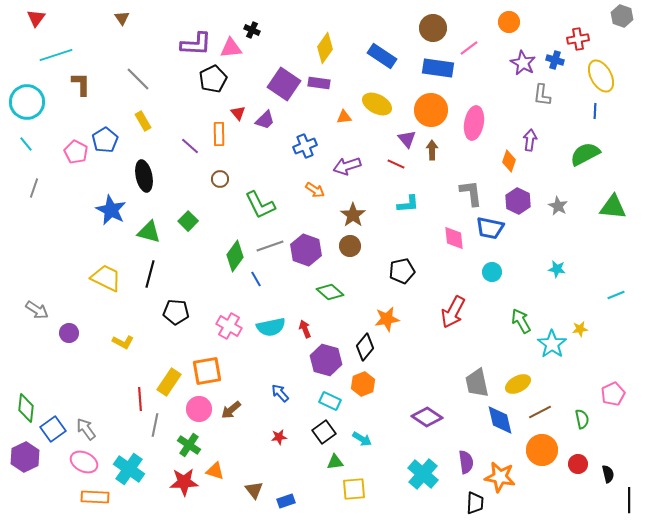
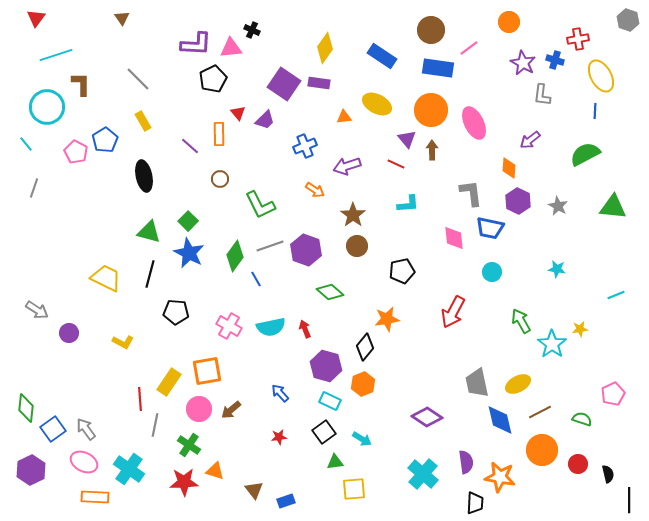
gray hexagon at (622, 16): moved 6 px right, 4 px down
brown circle at (433, 28): moved 2 px left, 2 px down
cyan circle at (27, 102): moved 20 px right, 5 px down
pink ellipse at (474, 123): rotated 36 degrees counterclockwise
purple arrow at (530, 140): rotated 135 degrees counterclockwise
orange diamond at (509, 161): moved 7 px down; rotated 15 degrees counterclockwise
blue star at (111, 210): moved 78 px right, 43 px down
brown circle at (350, 246): moved 7 px right
purple hexagon at (326, 360): moved 6 px down
green semicircle at (582, 419): rotated 60 degrees counterclockwise
purple hexagon at (25, 457): moved 6 px right, 13 px down
